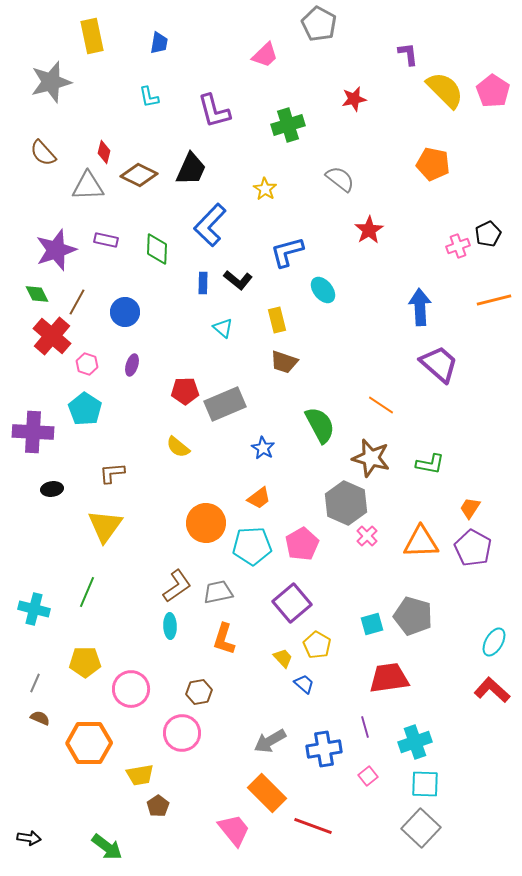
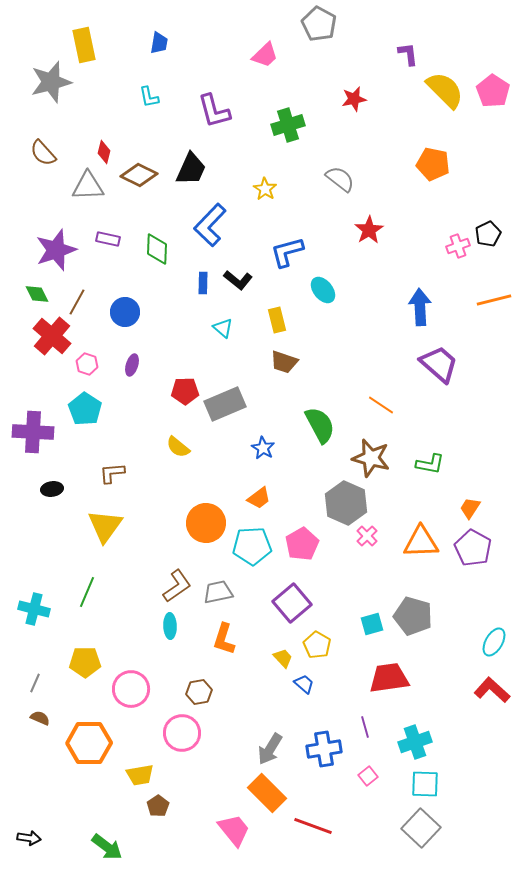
yellow rectangle at (92, 36): moved 8 px left, 9 px down
purple rectangle at (106, 240): moved 2 px right, 1 px up
gray arrow at (270, 741): moved 8 px down; rotated 28 degrees counterclockwise
